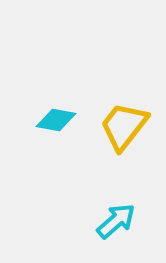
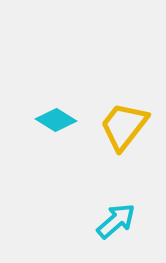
cyan diamond: rotated 21 degrees clockwise
